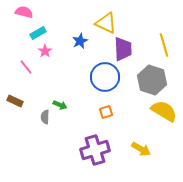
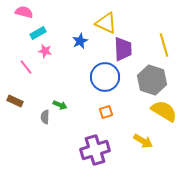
pink star: rotated 24 degrees counterclockwise
yellow arrow: moved 2 px right, 8 px up
